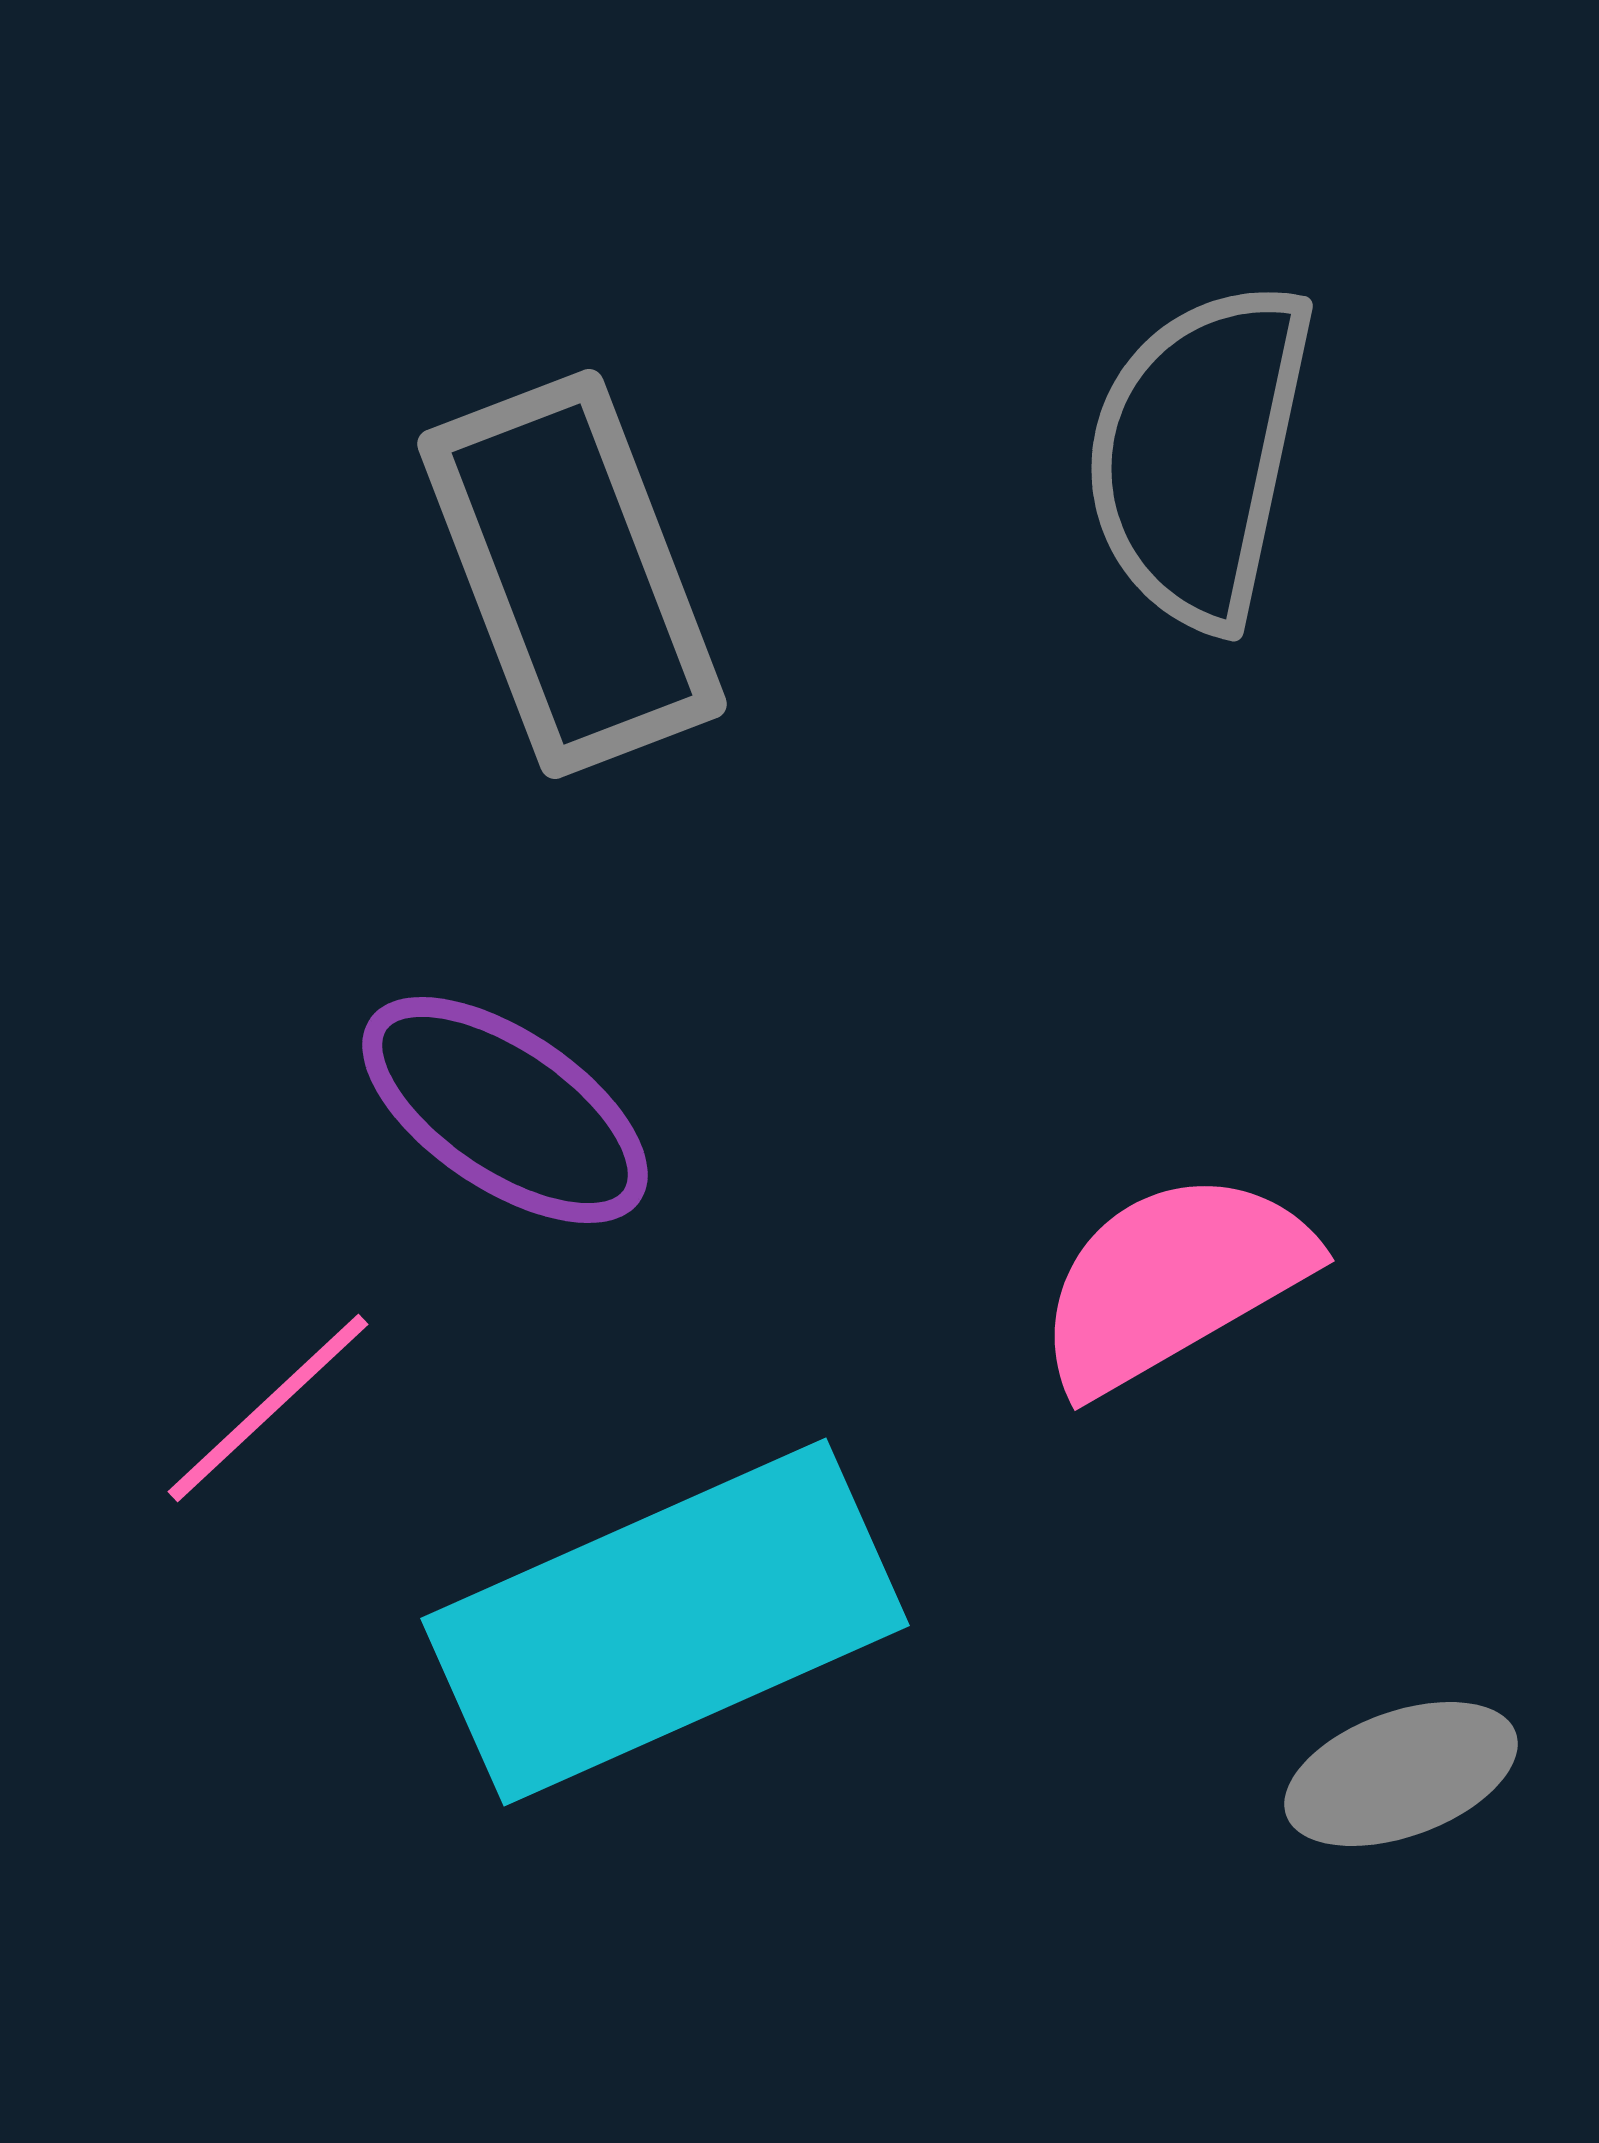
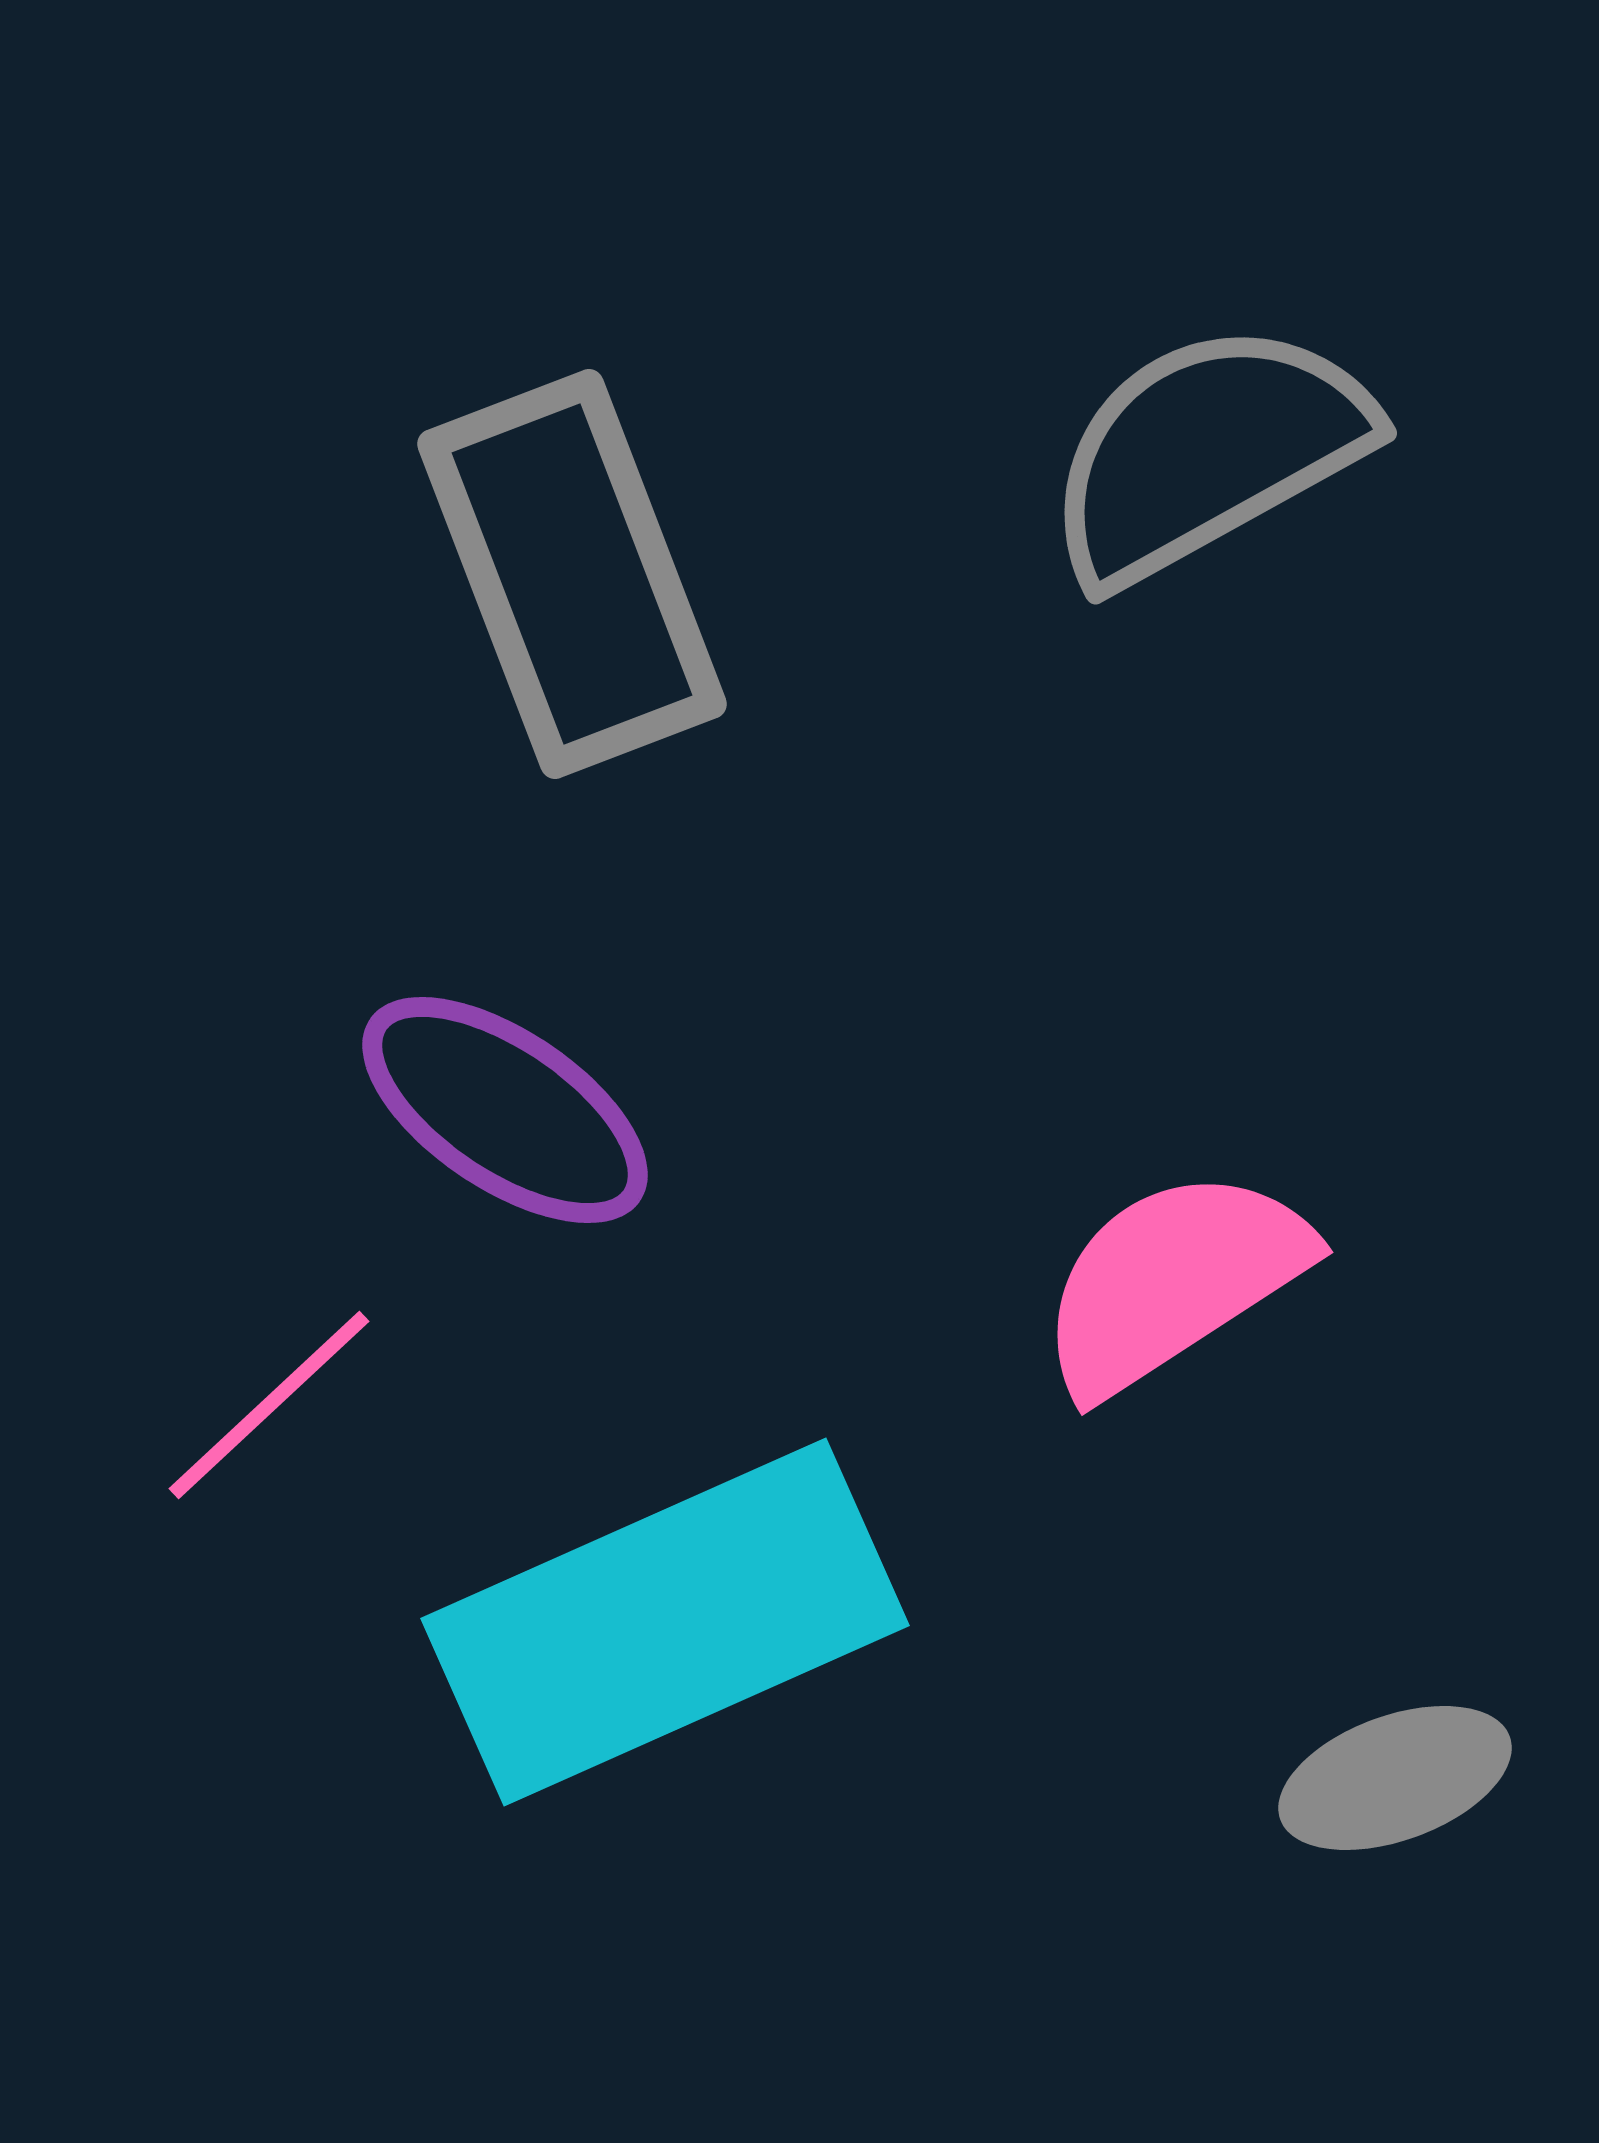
gray semicircle: moved 8 px right, 2 px up; rotated 49 degrees clockwise
pink semicircle: rotated 3 degrees counterclockwise
pink line: moved 1 px right, 3 px up
gray ellipse: moved 6 px left, 4 px down
